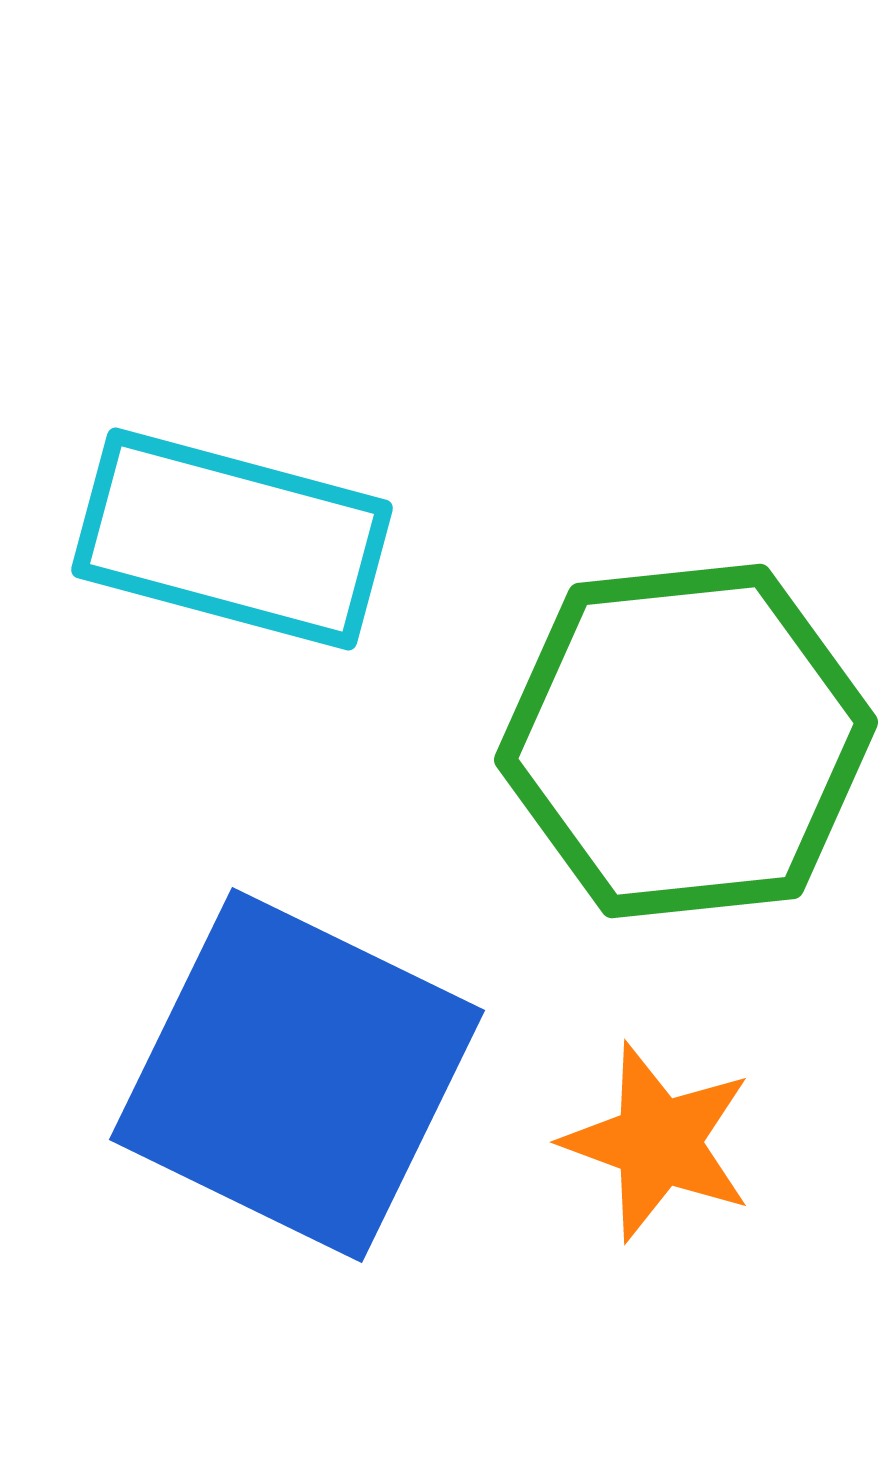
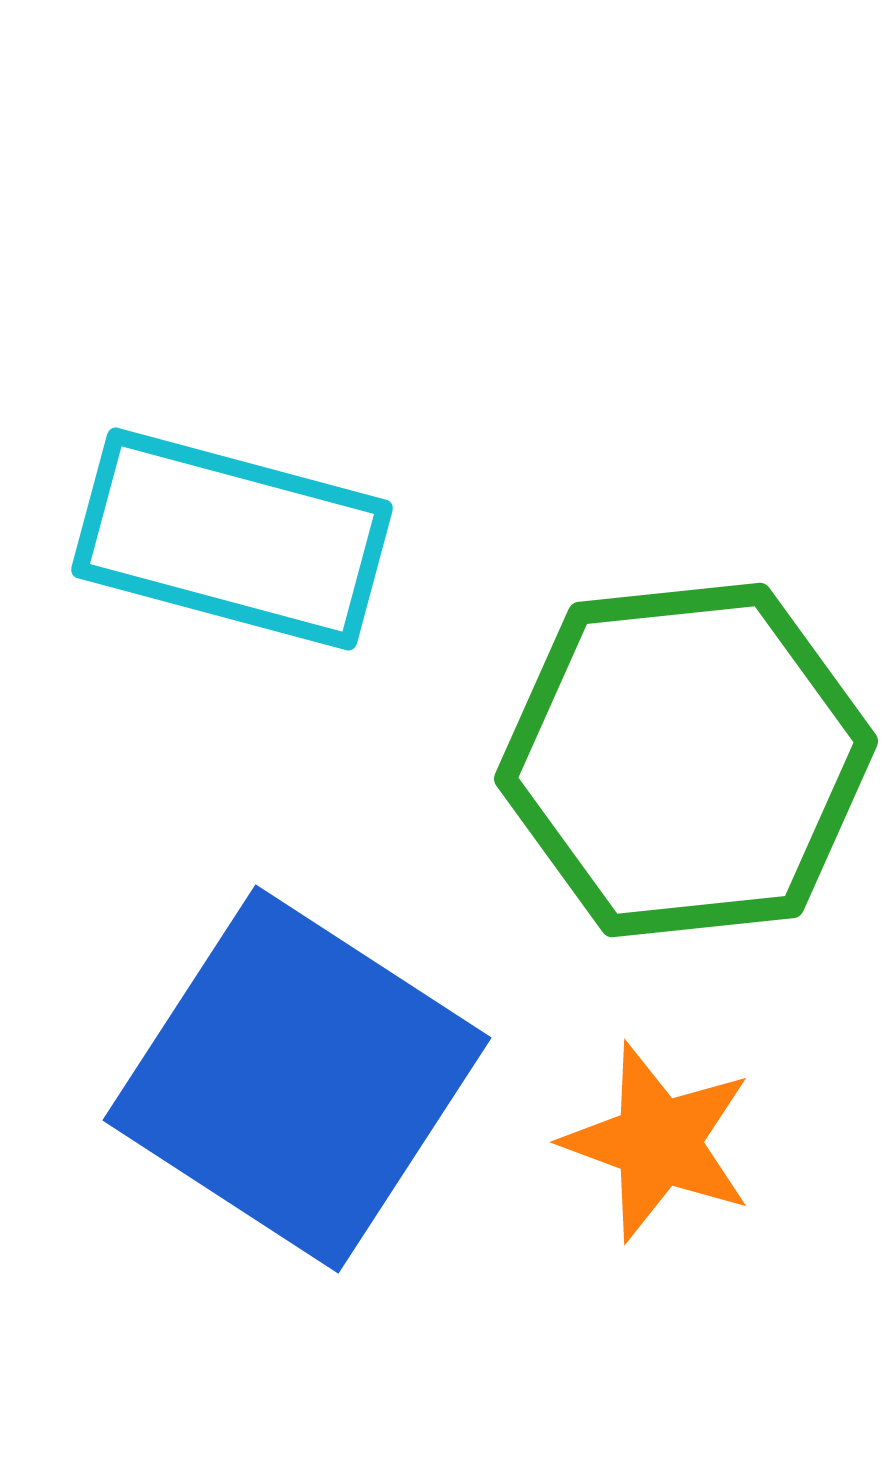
green hexagon: moved 19 px down
blue square: moved 4 px down; rotated 7 degrees clockwise
